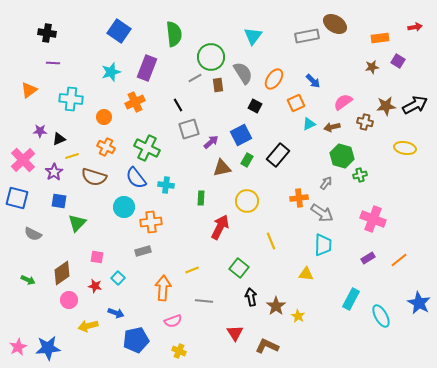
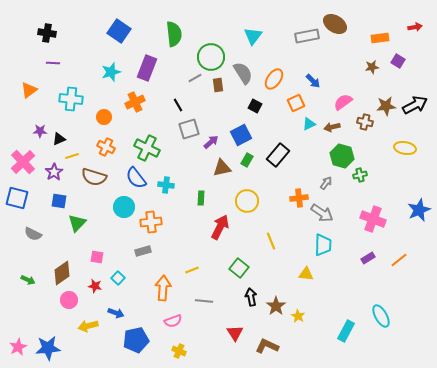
pink cross at (23, 160): moved 2 px down
cyan rectangle at (351, 299): moved 5 px left, 32 px down
blue star at (419, 303): moved 93 px up; rotated 20 degrees clockwise
